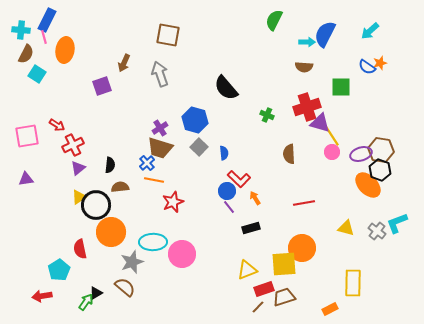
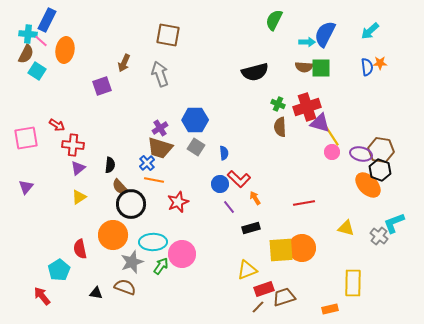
cyan cross at (21, 30): moved 7 px right, 4 px down
pink line at (44, 37): moved 3 px left, 4 px down; rotated 32 degrees counterclockwise
orange star at (380, 63): rotated 16 degrees clockwise
blue semicircle at (367, 67): rotated 132 degrees counterclockwise
cyan square at (37, 74): moved 3 px up
green square at (341, 87): moved 20 px left, 19 px up
black semicircle at (226, 88): moved 29 px right, 16 px up; rotated 64 degrees counterclockwise
green cross at (267, 115): moved 11 px right, 11 px up
blue hexagon at (195, 120): rotated 15 degrees counterclockwise
pink square at (27, 136): moved 1 px left, 2 px down
red cross at (73, 145): rotated 30 degrees clockwise
gray square at (199, 147): moved 3 px left; rotated 12 degrees counterclockwise
brown semicircle at (289, 154): moved 9 px left, 27 px up
purple ellipse at (361, 154): rotated 30 degrees clockwise
purple triangle at (26, 179): moved 8 px down; rotated 42 degrees counterclockwise
brown semicircle at (120, 187): rotated 126 degrees counterclockwise
blue circle at (227, 191): moved 7 px left, 7 px up
red star at (173, 202): moved 5 px right
black circle at (96, 205): moved 35 px right, 1 px up
cyan L-shape at (397, 223): moved 3 px left
gray cross at (377, 231): moved 2 px right, 5 px down
orange circle at (111, 232): moved 2 px right, 3 px down
yellow square at (284, 264): moved 3 px left, 14 px up
brown semicircle at (125, 287): rotated 20 degrees counterclockwise
black triangle at (96, 293): rotated 40 degrees clockwise
red arrow at (42, 296): rotated 60 degrees clockwise
green arrow at (86, 302): moved 75 px right, 36 px up
orange rectangle at (330, 309): rotated 14 degrees clockwise
